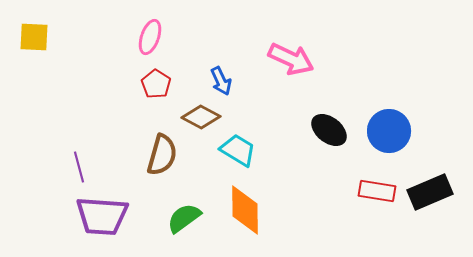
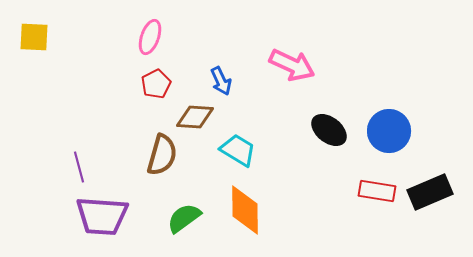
pink arrow: moved 1 px right, 6 px down
red pentagon: rotated 12 degrees clockwise
brown diamond: moved 6 px left; rotated 24 degrees counterclockwise
